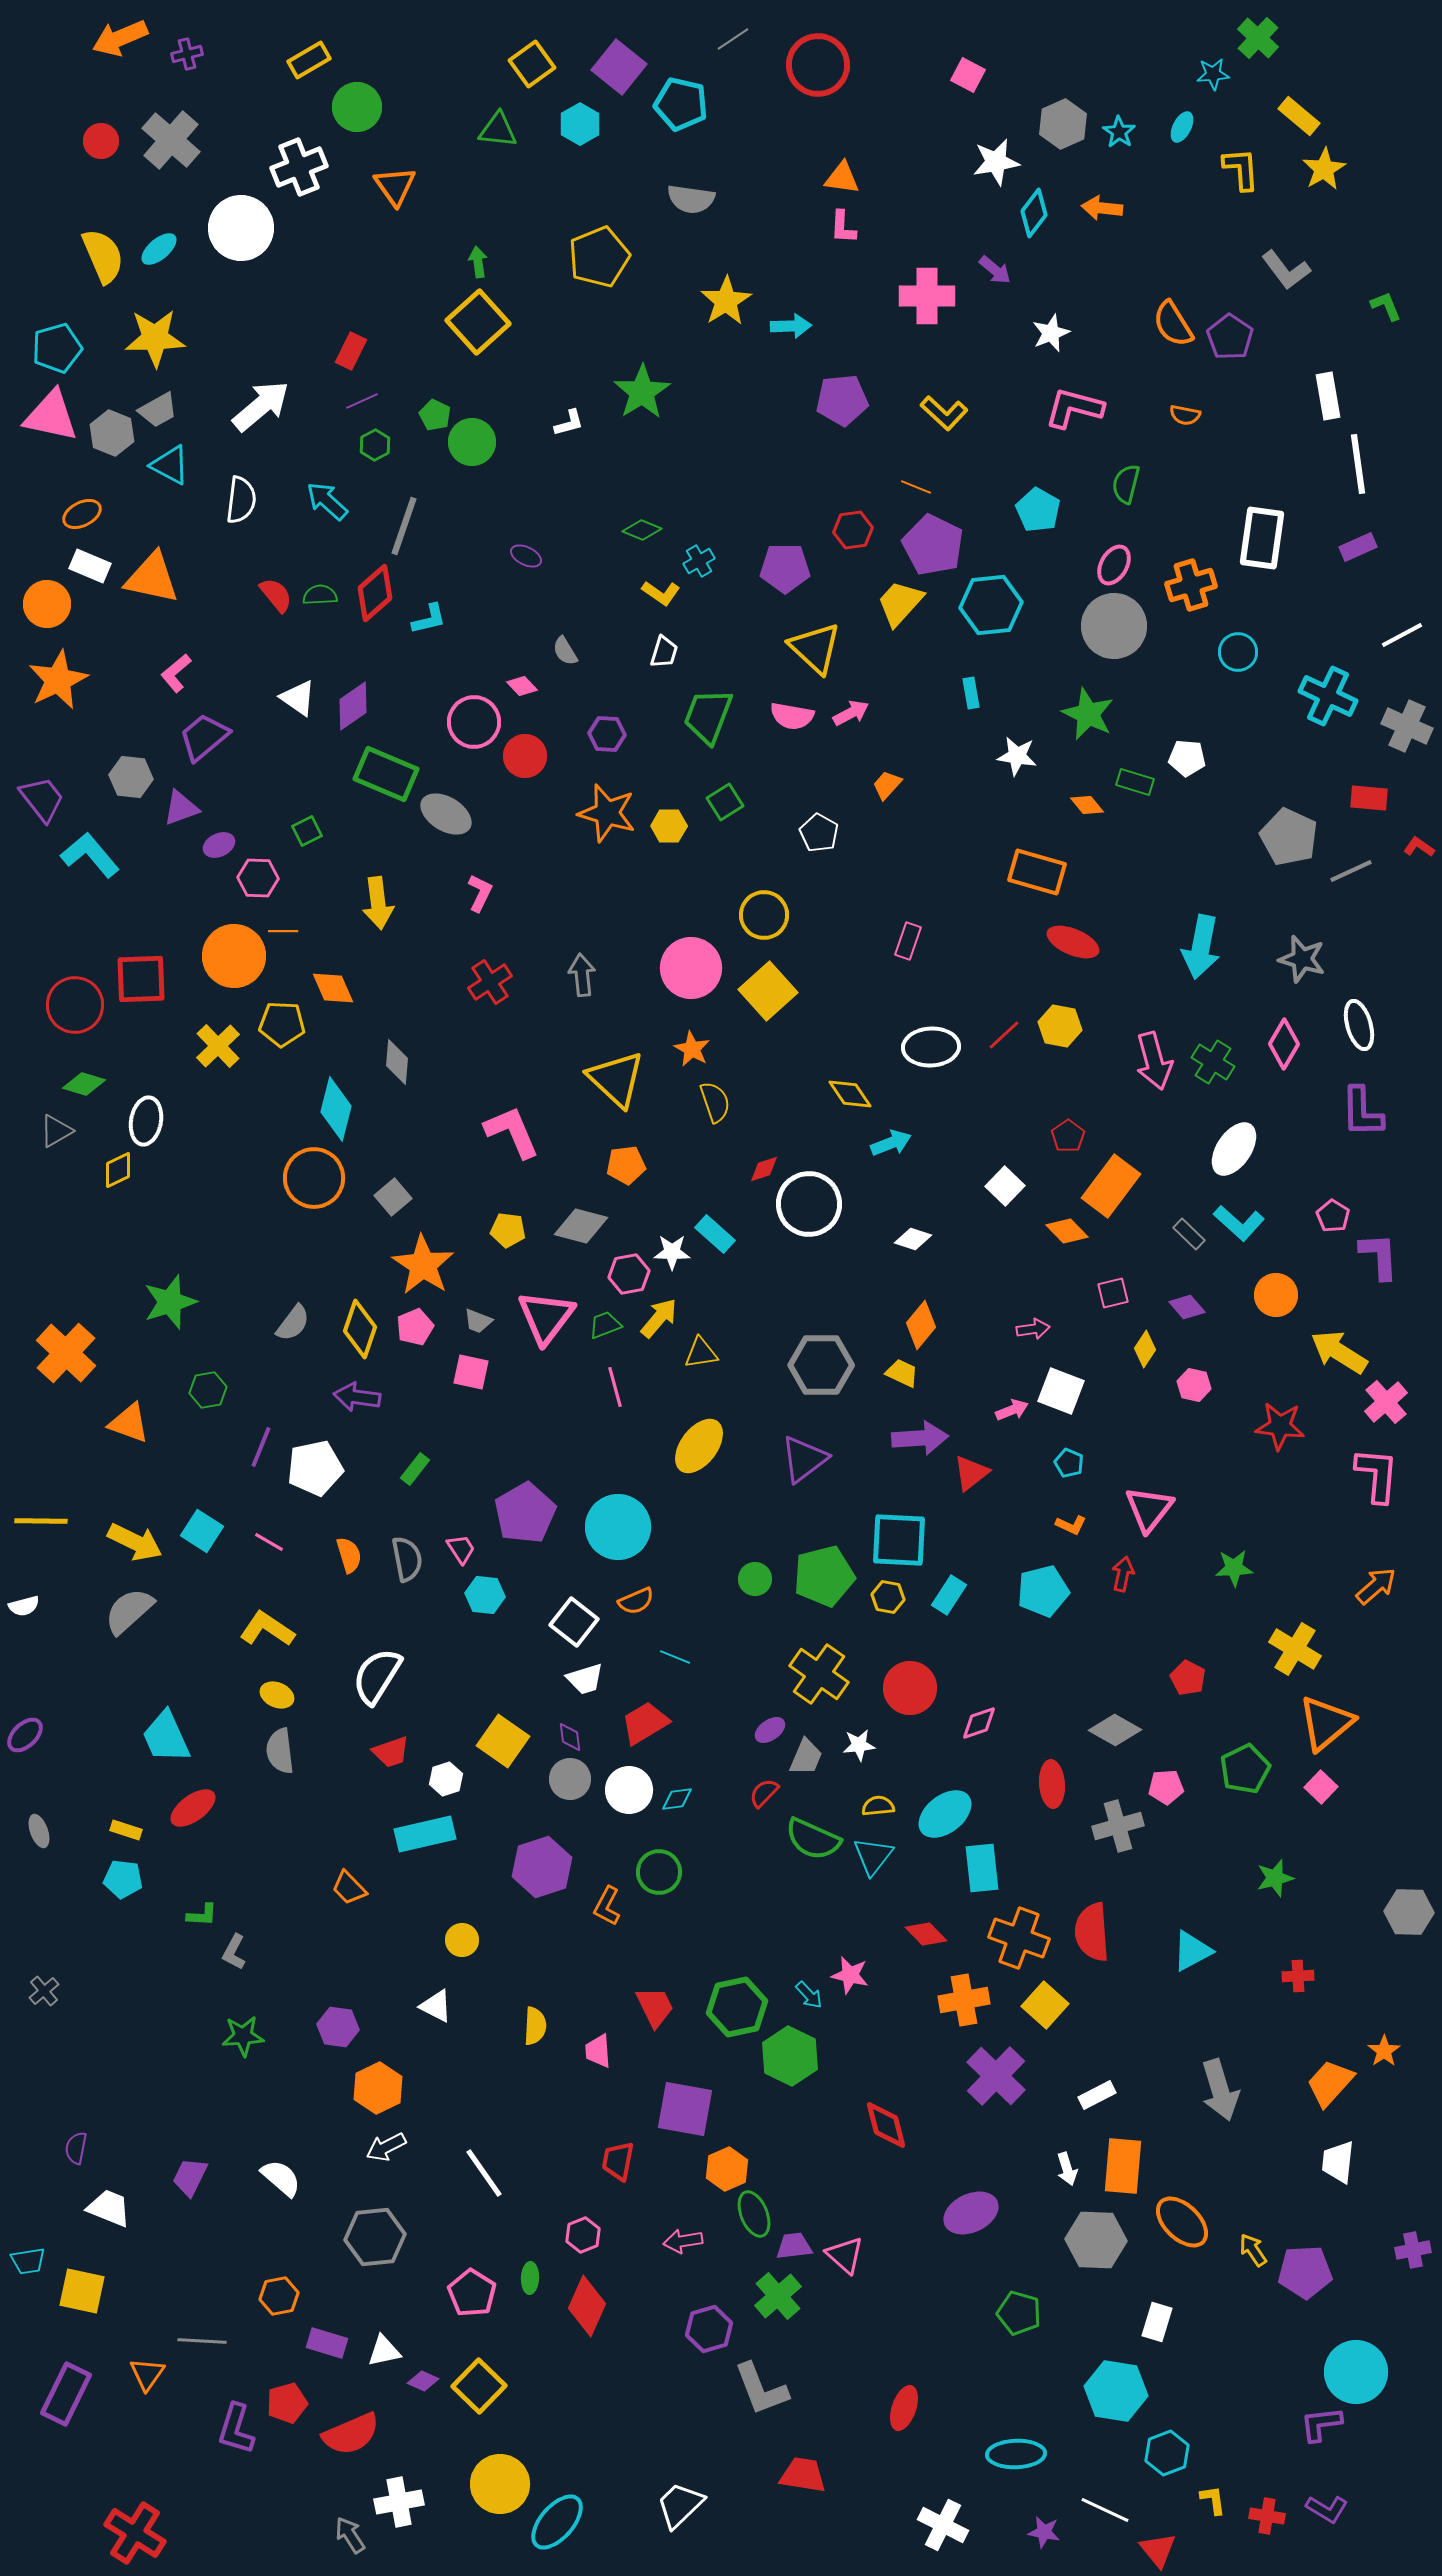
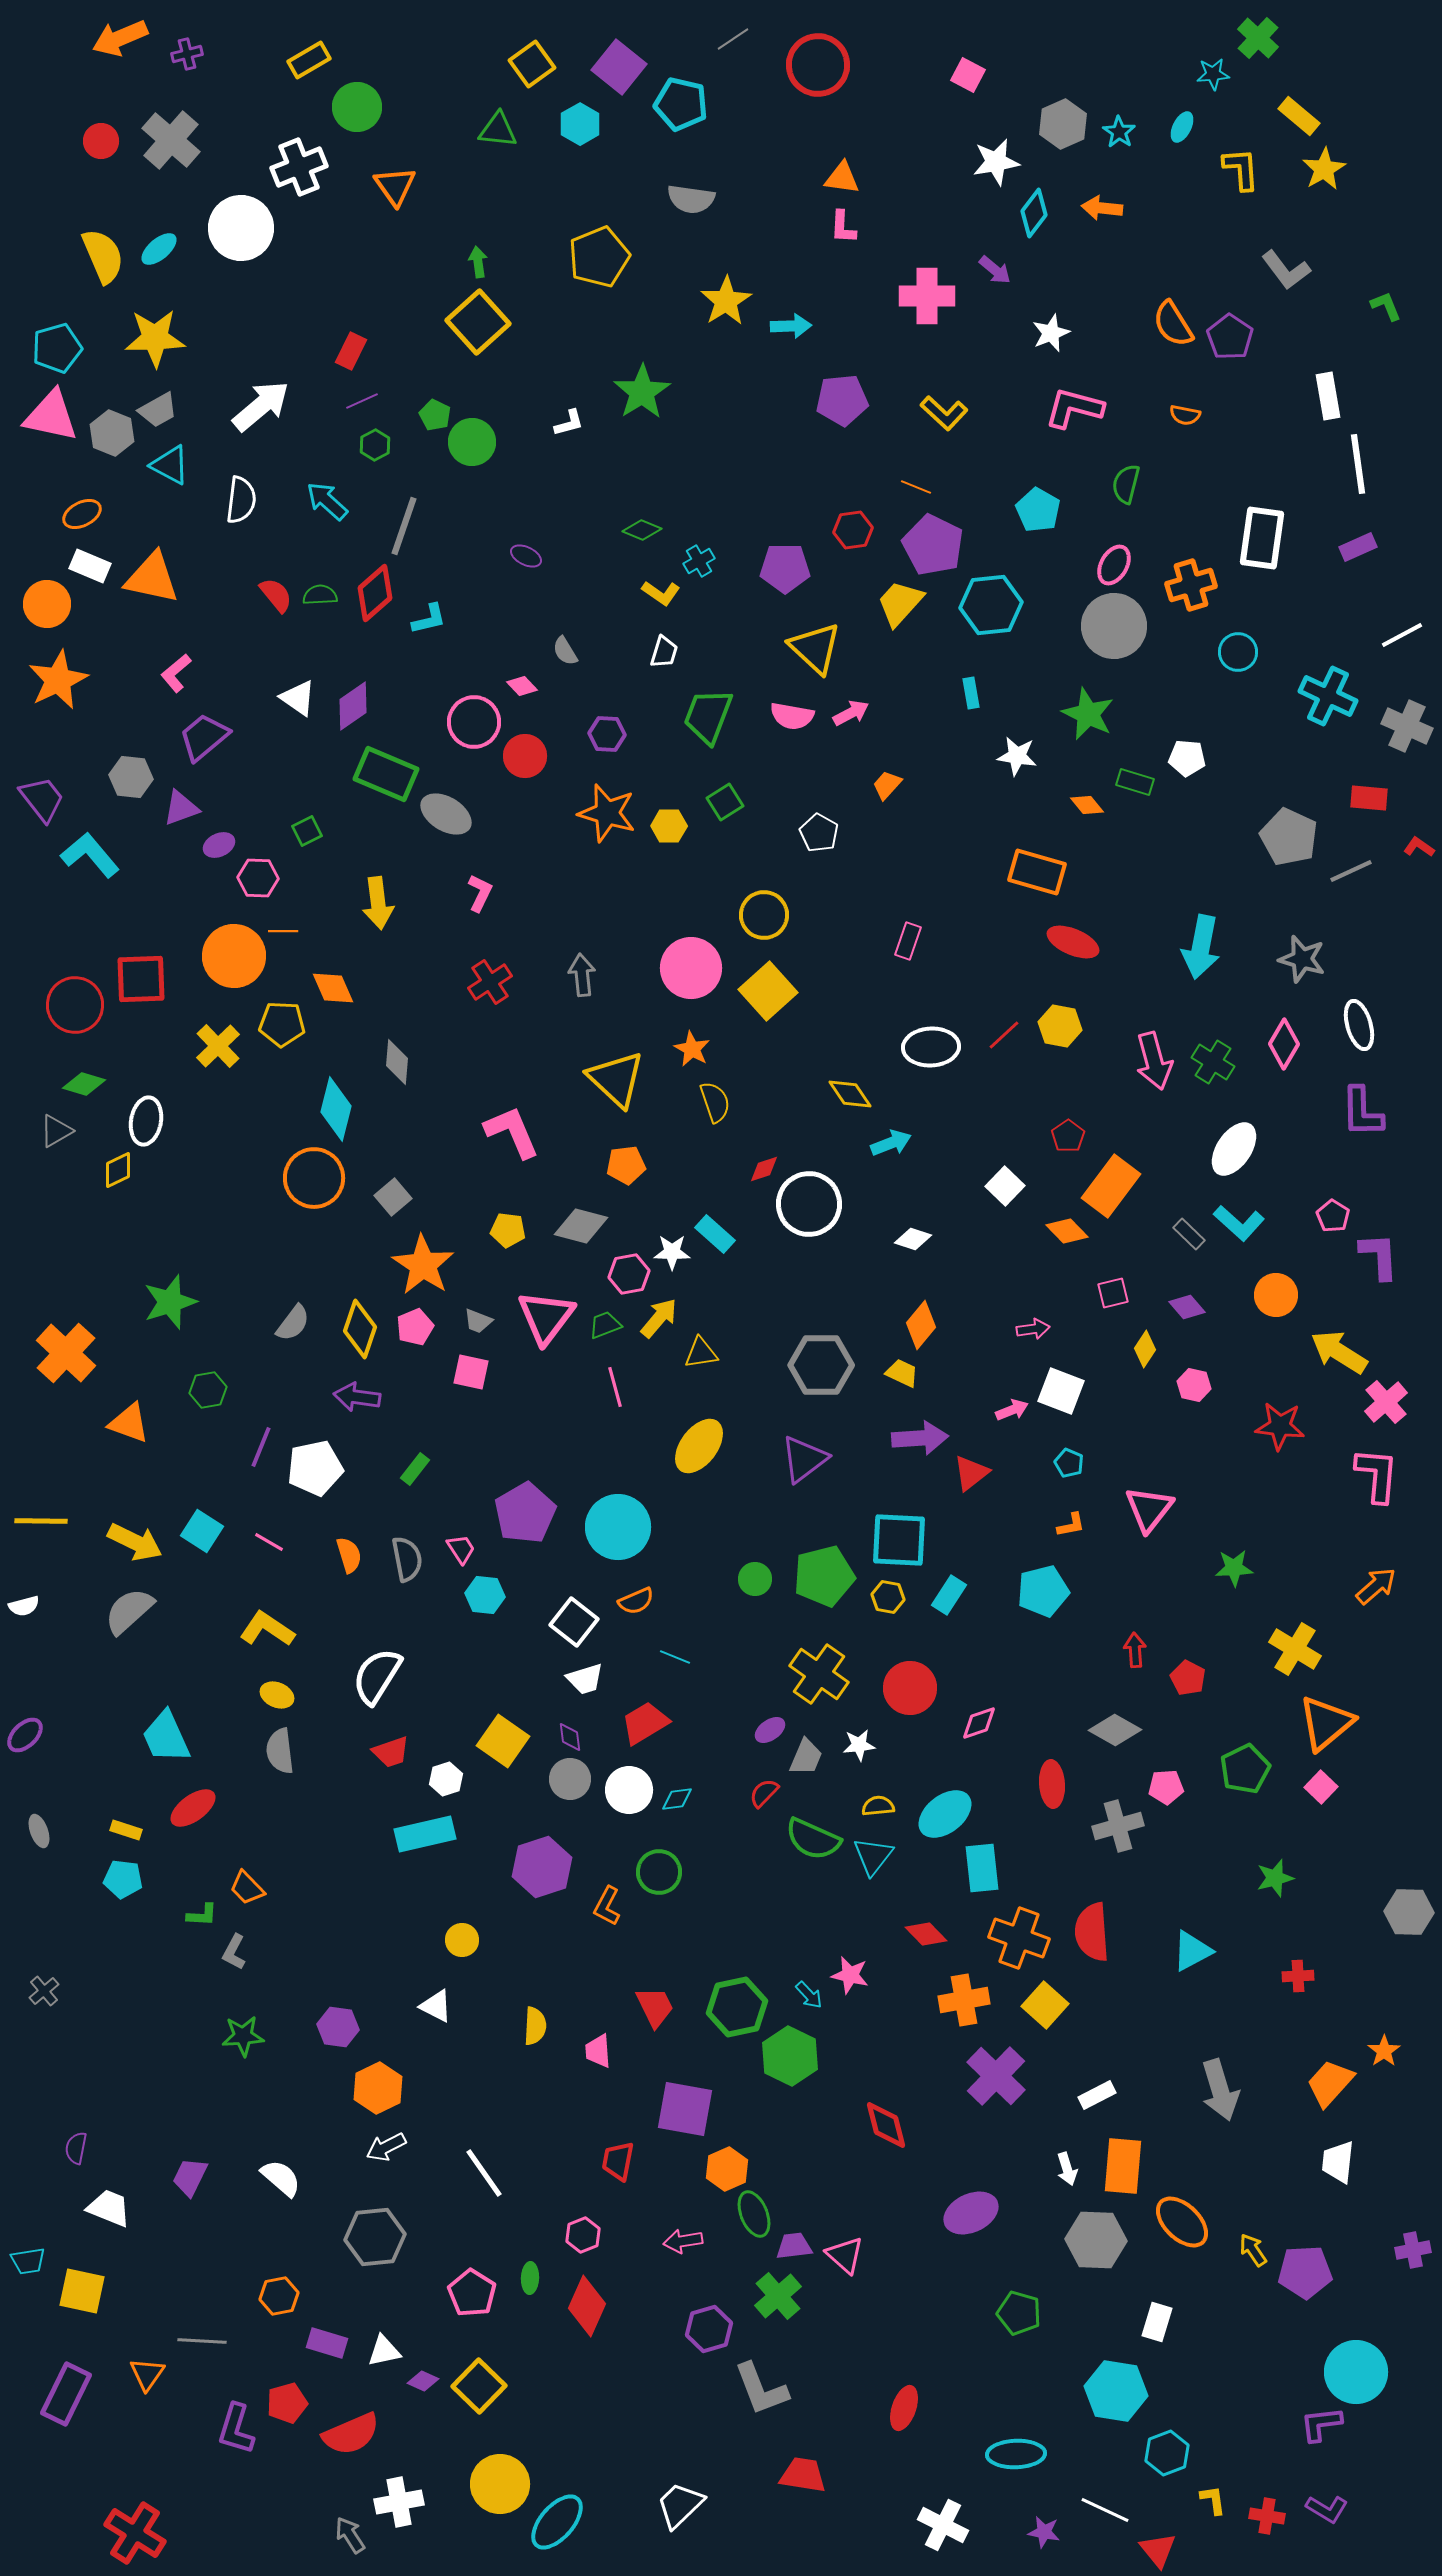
orange L-shape at (1071, 1525): rotated 36 degrees counterclockwise
red arrow at (1123, 1574): moved 12 px right, 76 px down; rotated 16 degrees counterclockwise
orange trapezoid at (349, 1888): moved 102 px left
